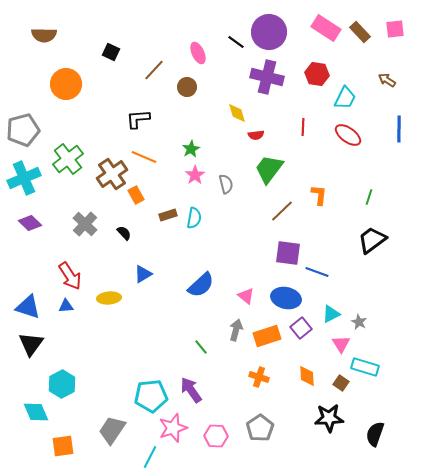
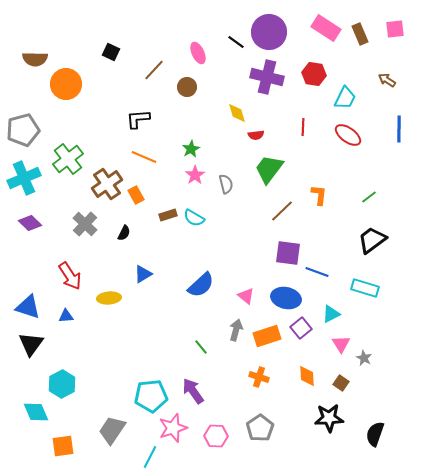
brown rectangle at (360, 32): moved 2 px down; rotated 20 degrees clockwise
brown semicircle at (44, 35): moved 9 px left, 24 px down
red hexagon at (317, 74): moved 3 px left
brown cross at (112, 174): moved 5 px left, 10 px down
green line at (369, 197): rotated 35 degrees clockwise
cyan semicircle at (194, 218): rotated 110 degrees clockwise
black semicircle at (124, 233): rotated 70 degrees clockwise
blue triangle at (66, 306): moved 10 px down
gray star at (359, 322): moved 5 px right, 36 px down
cyan rectangle at (365, 367): moved 79 px up
purple arrow at (191, 390): moved 2 px right, 1 px down
